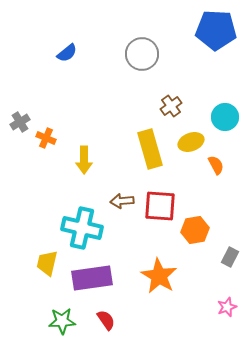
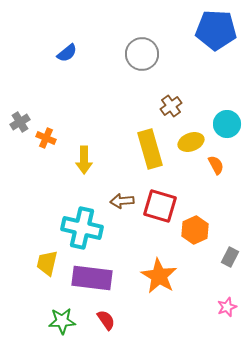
cyan circle: moved 2 px right, 7 px down
red square: rotated 12 degrees clockwise
orange hexagon: rotated 16 degrees counterclockwise
purple rectangle: rotated 15 degrees clockwise
